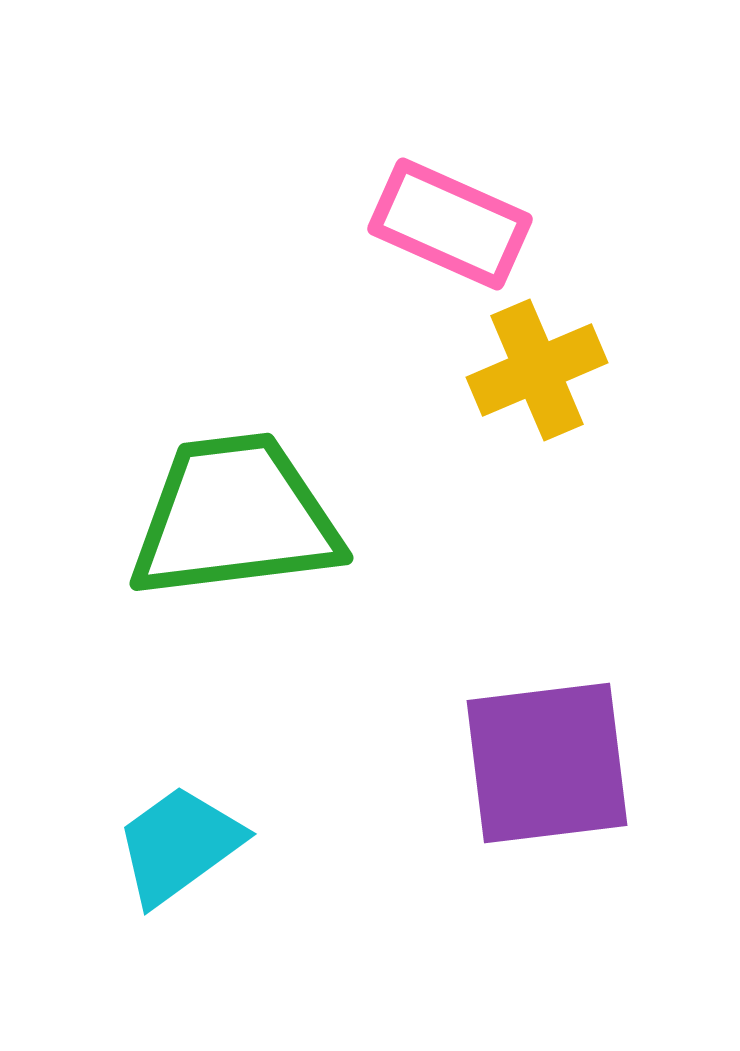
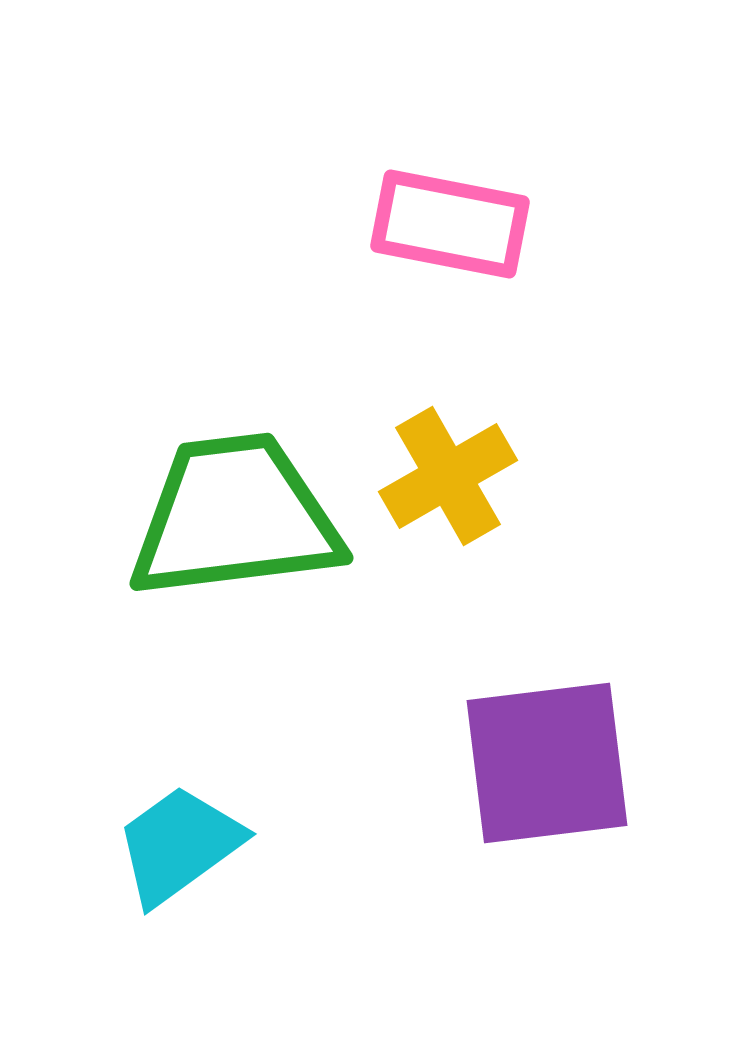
pink rectangle: rotated 13 degrees counterclockwise
yellow cross: moved 89 px left, 106 px down; rotated 7 degrees counterclockwise
